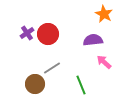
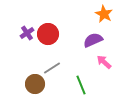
purple semicircle: rotated 18 degrees counterclockwise
